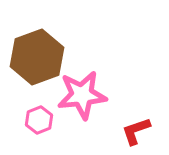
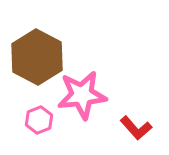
brown hexagon: rotated 12 degrees counterclockwise
red L-shape: moved 3 px up; rotated 112 degrees counterclockwise
